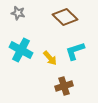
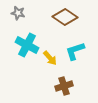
brown diamond: rotated 10 degrees counterclockwise
cyan cross: moved 6 px right, 5 px up
